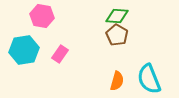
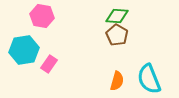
pink rectangle: moved 11 px left, 10 px down
